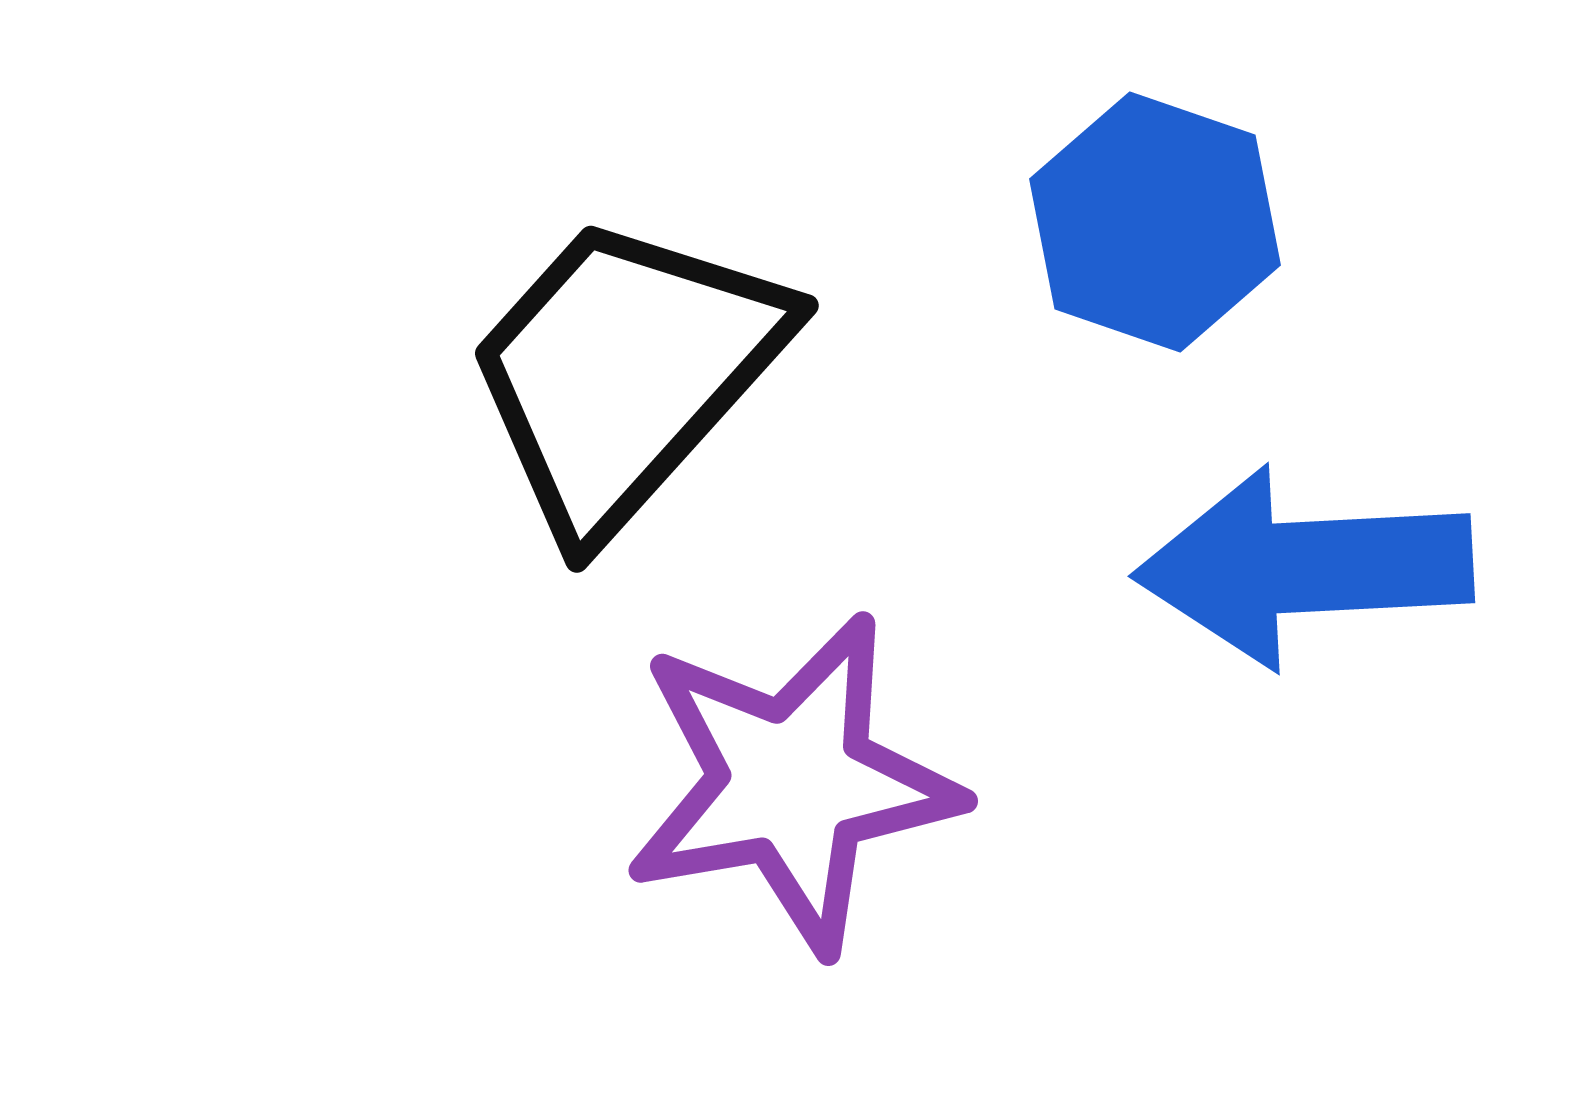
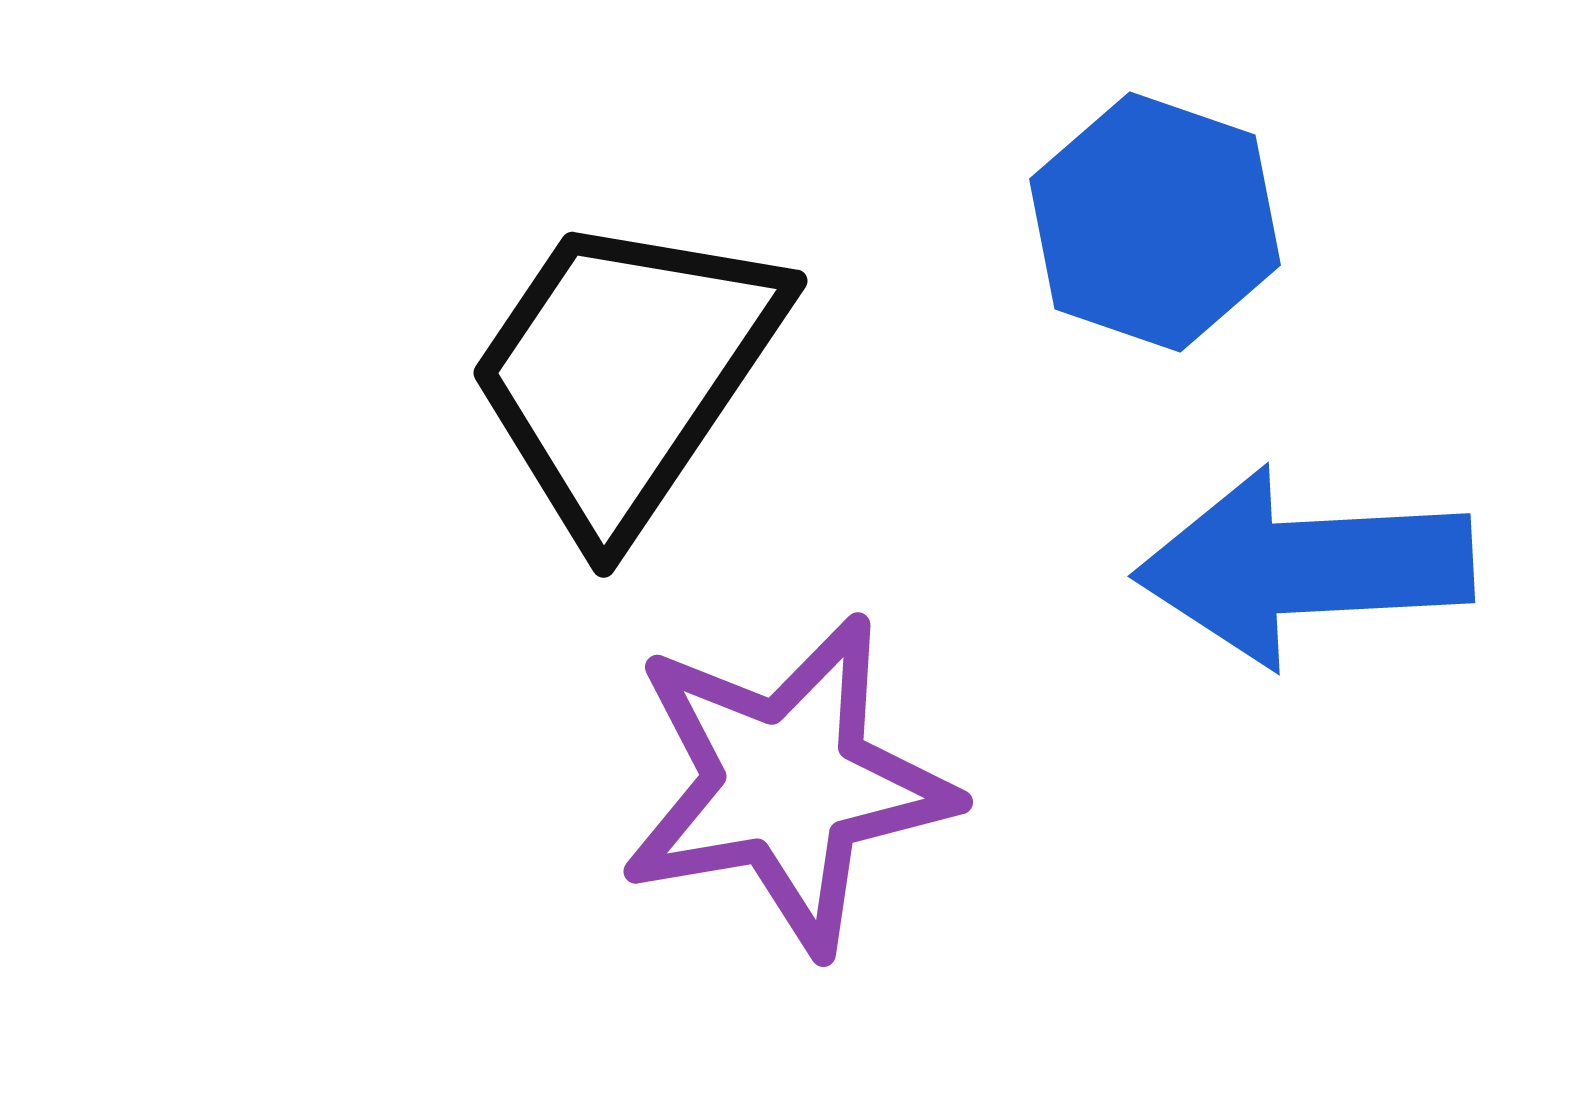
black trapezoid: rotated 8 degrees counterclockwise
purple star: moved 5 px left, 1 px down
